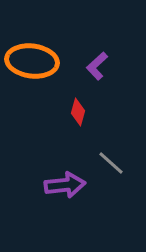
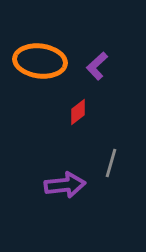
orange ellipse: moved 8 px right
red diamond: rotated 36 degrees clockwise
gray line: rotated 64 degrees clockwise
